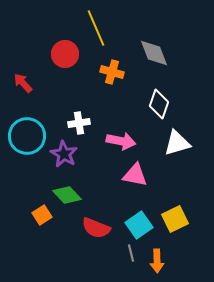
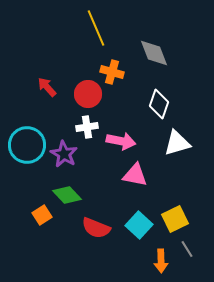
red circle: moved 23 px right, 40 px down
red arrow: moved 24 px right, 4 px down
white cross: moved 8 px right, 4 px down
cyan circle: moved 9 px down
cyan square: rotated 12 degrees counterclockwise
gray line: moved 56 px right, 4 px up; rotated 18 degrees counterclockwise
orange arrow: moved 4 px right
